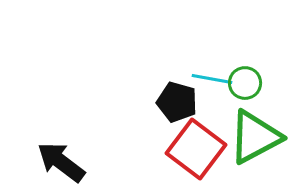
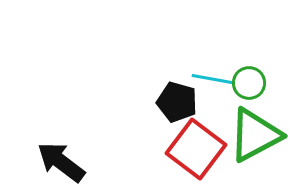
green circle: moved 4 px right
green triangle: moved 2 px up
